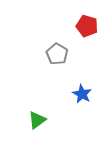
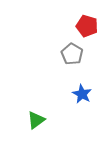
gray pentagon: moved 15 px right
green triangle: moved 1 px left
